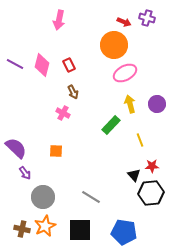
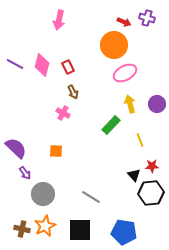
red rectangle: moved 1 px left, 2 px down
gray circle: moved 3 px up
